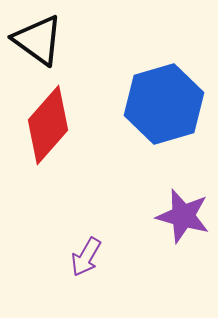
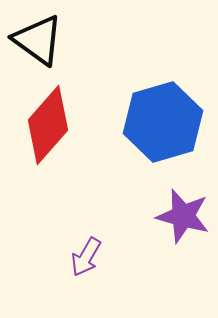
blue hexagon: moved 1 px left, 18 px down
